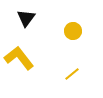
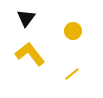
yellow L-shape: moved 11 px right, 4 px up
